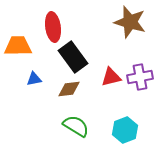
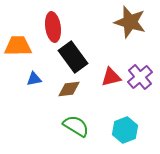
purple cross: rotated 30 degrees counterclockwise
